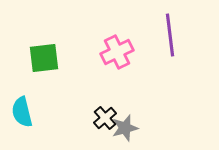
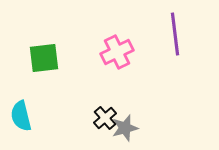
purple line: moved 5 px right, 1 px up
cyan semicircle: moved 1 px left, 4 px down
